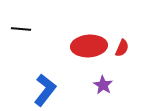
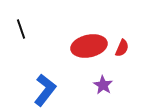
black line: rotated 66 degrees clockwise
red ellipse: rotated 8 degrees counterclockwise
